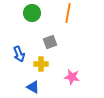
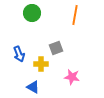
orange line: moved 7 px right, 2 px down
gray square: moved 6 px right, 6 px down
